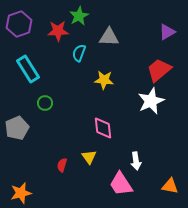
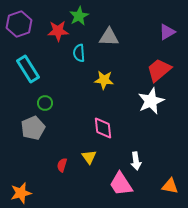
cyan semicircle: rotated 24 degrees counterclockwise
gray pentagon: moved 16 px right
